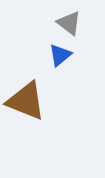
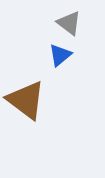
brown triangle: moved 1 px up; rotated 15 degrees clockwise
